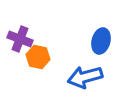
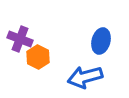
orange hexagon: rotated 15 degrees clockwise
